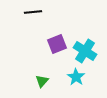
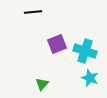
cyan cross: rotated 15 degrees counterclockwise
cyan star: moved 14 px right, 1 px down; rotated 12 degrees counterclockwise
green triangle: moved 3 px down
